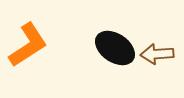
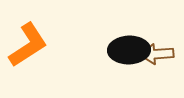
black ellipse: moved 14 px right, 2 px down; rotated 36 degrees counterclockwise
